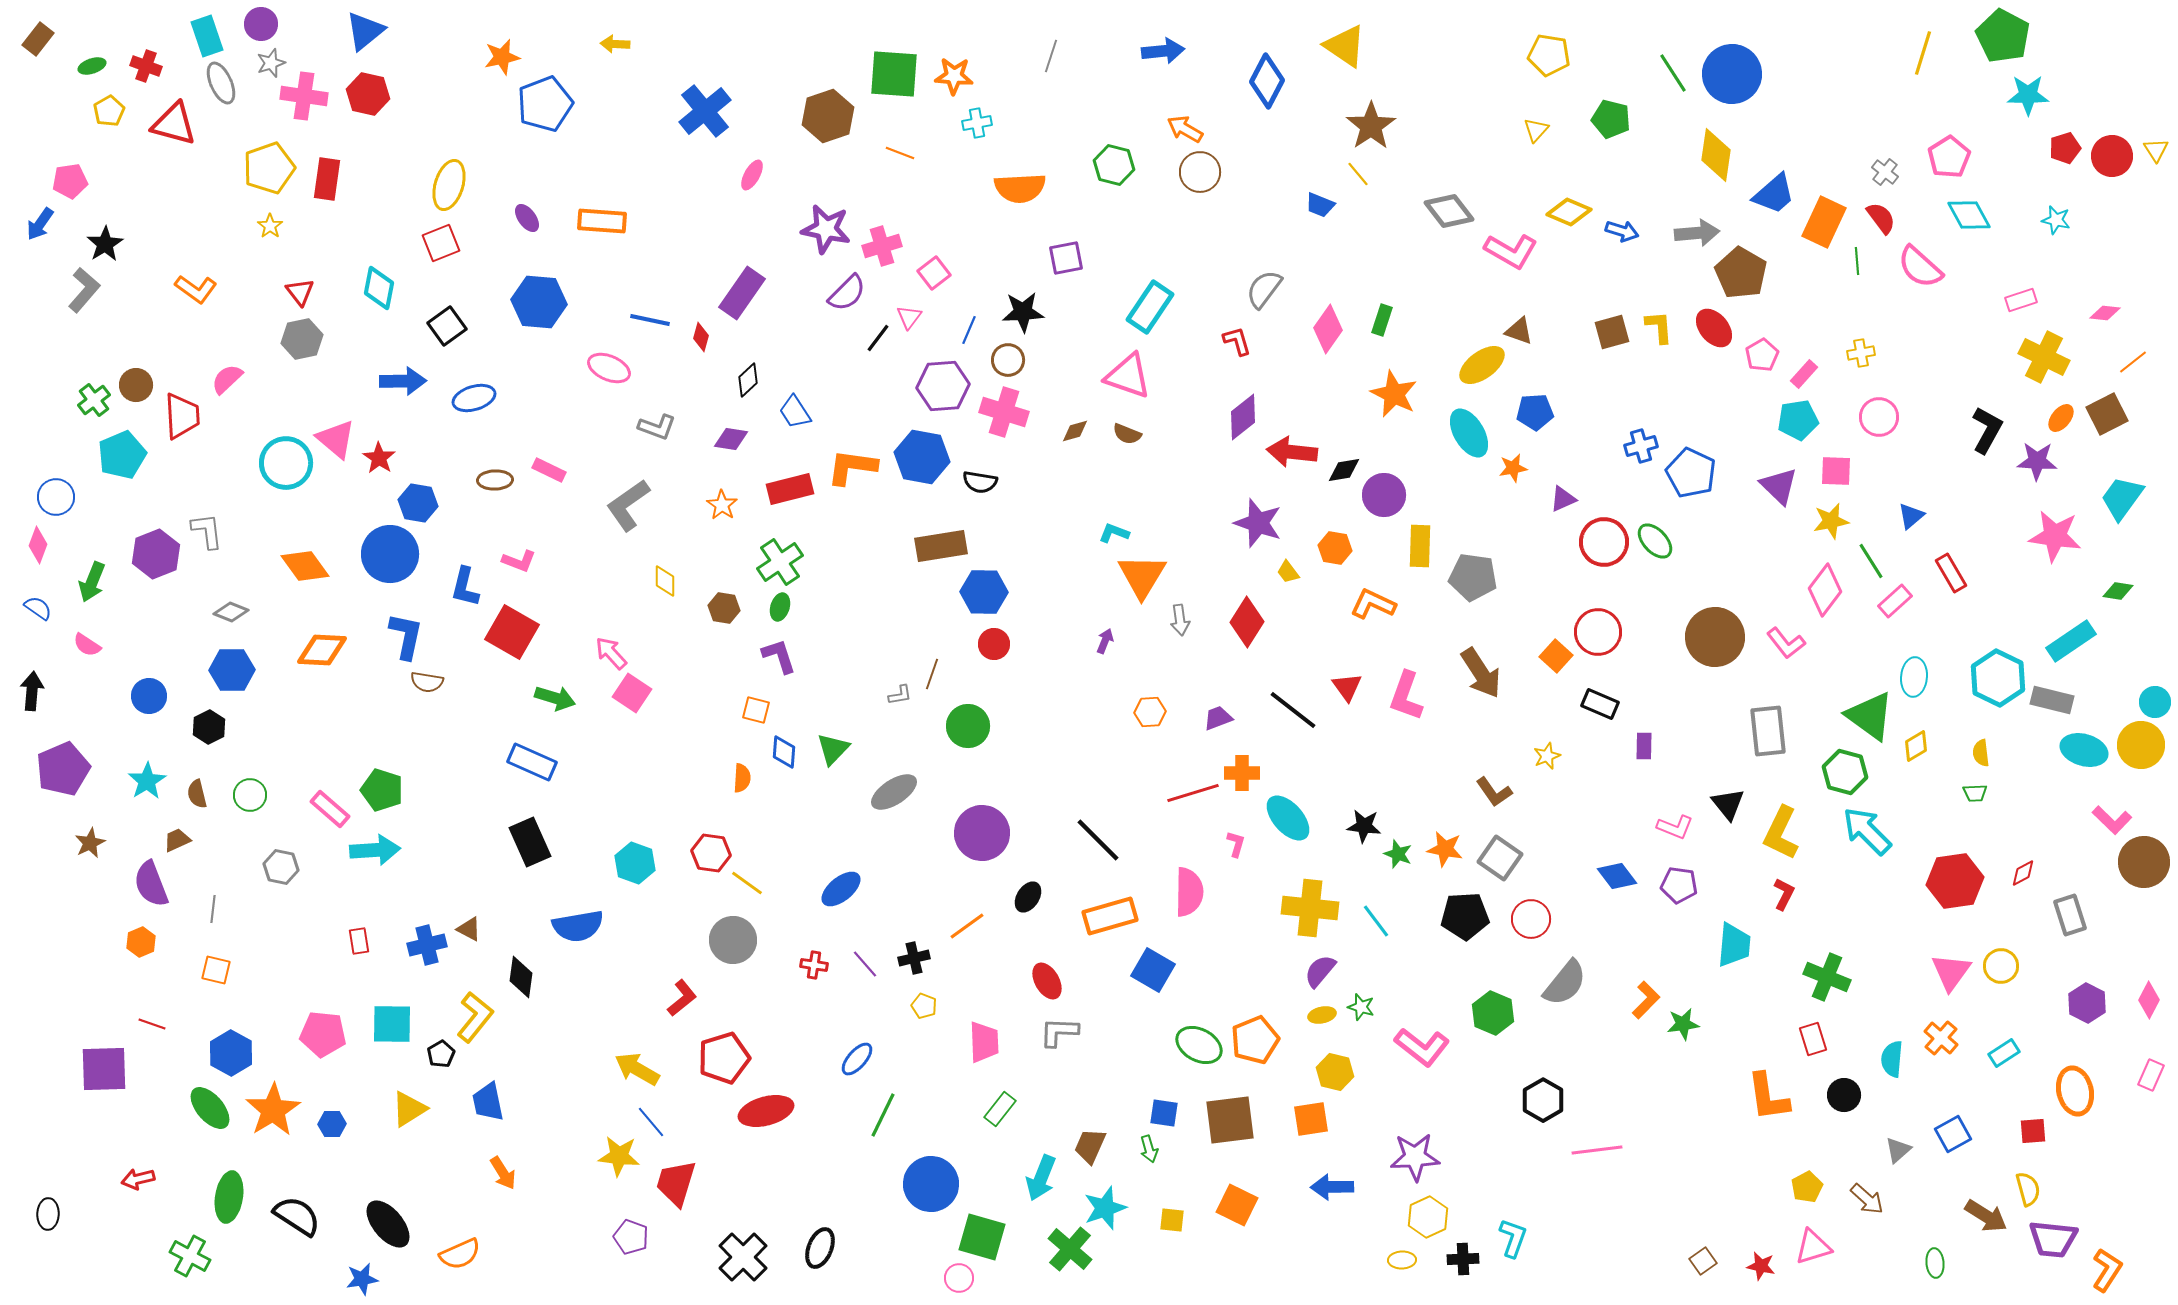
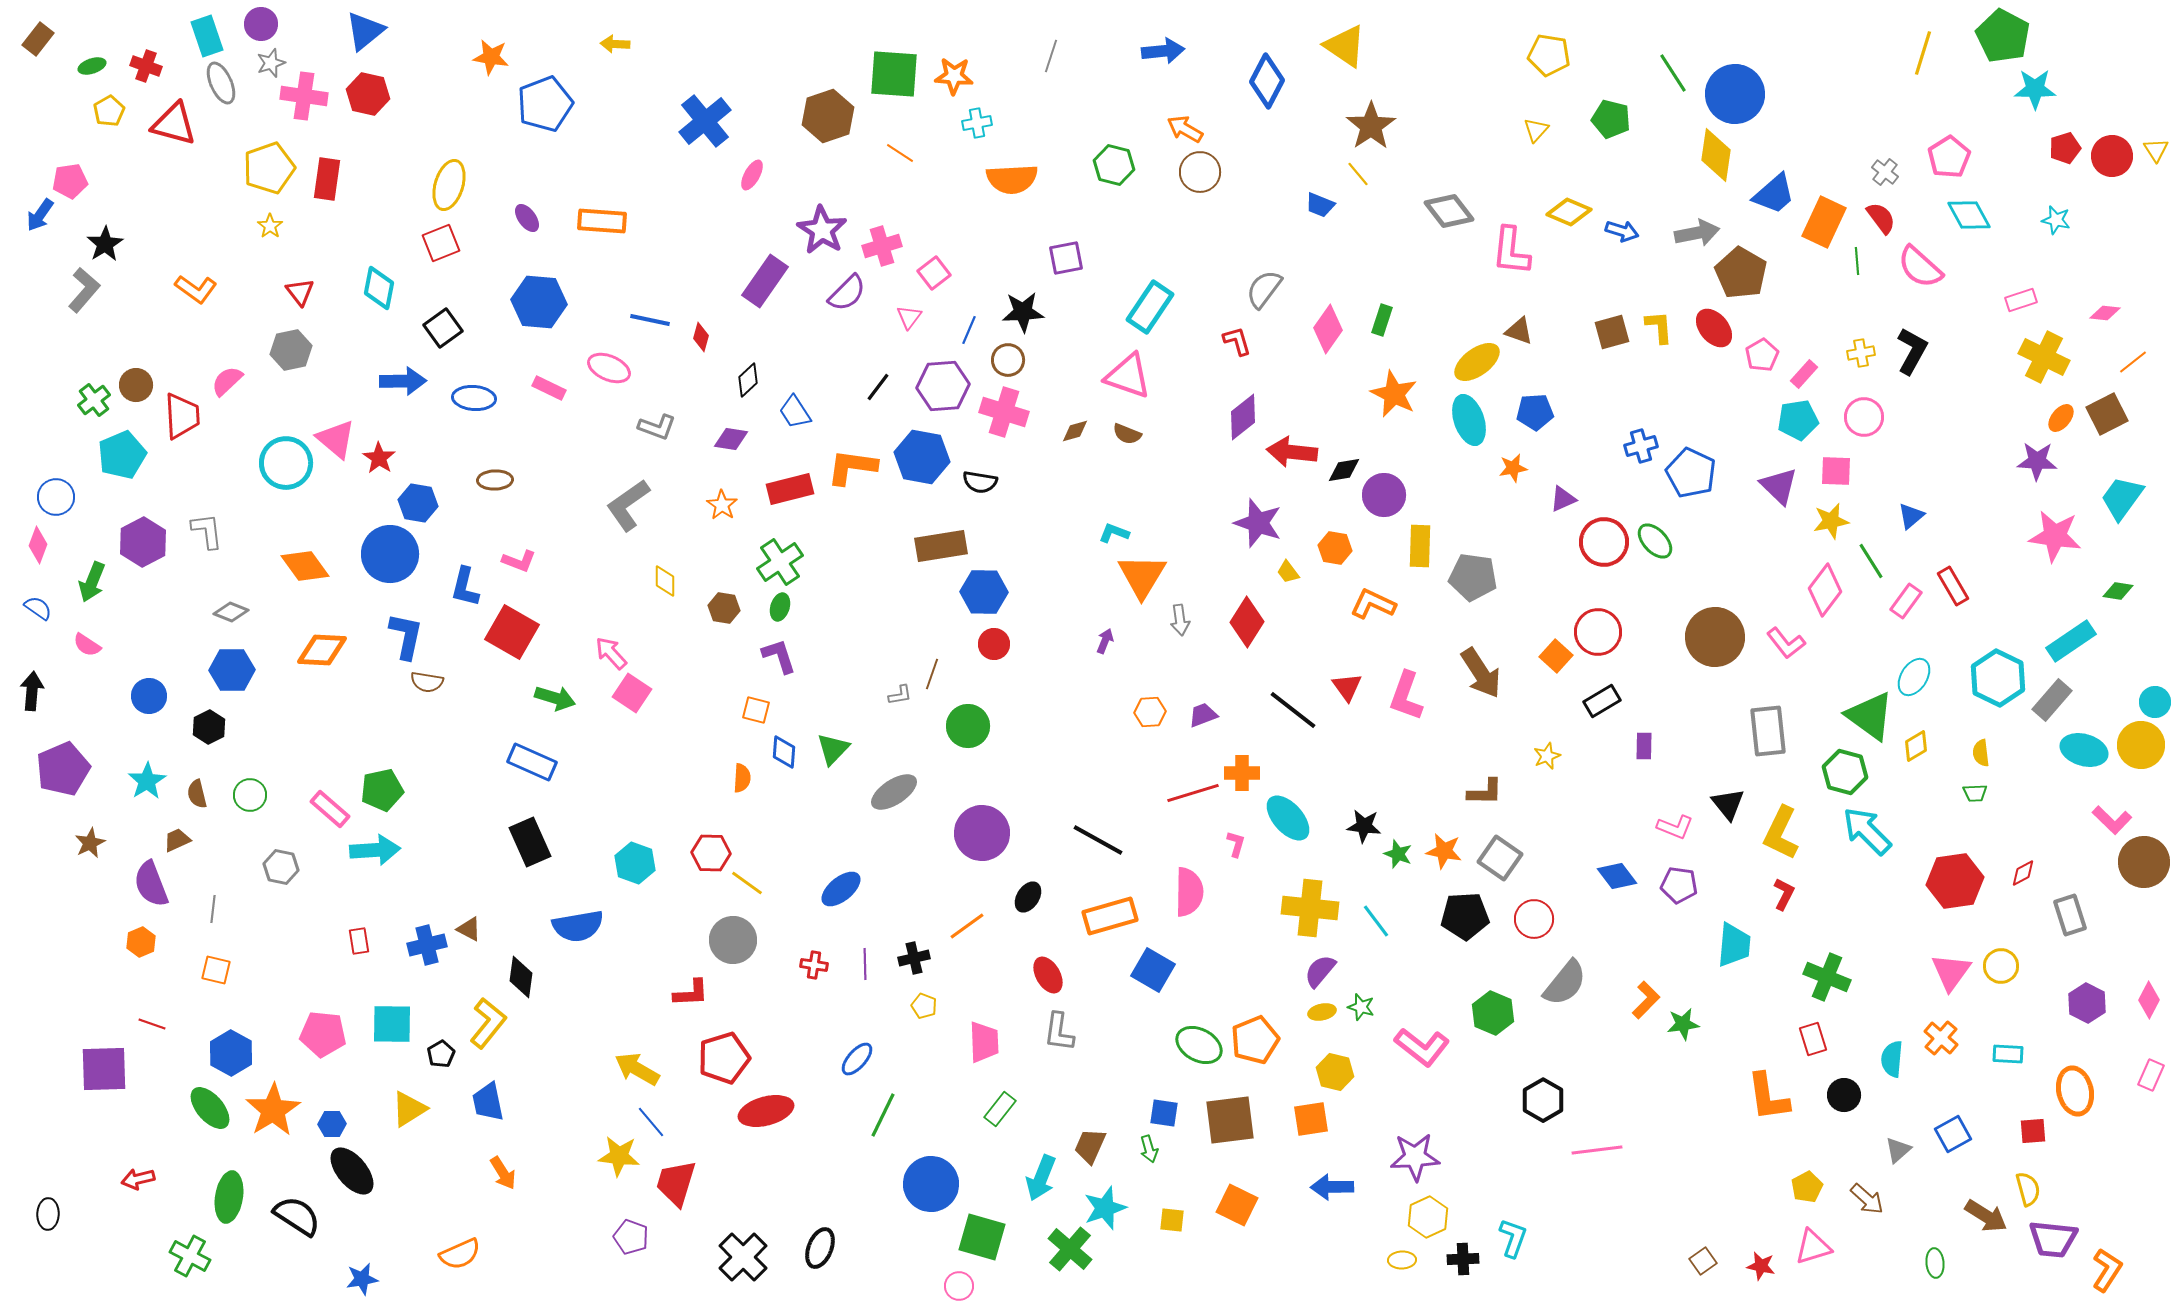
orange star at (502, 57): moved 11 px left; rotated 21 degrees clockwise
blue circle at (1732, 74): moved 3 px right, 20 px down
cyan star at (2028, 95): moved 7 px right, 6 px up
blue cross at (705, 111): moved 10 px down
orange line at (900, 153): rotated 12 degrees clockwise
orange semicircle at (1020, 188): moved 8 px left, 9 px up
blue arrow at (40, 224): moved 9 px up
purple star at (826, 229): moved 4 px left, 1 px down; rotated 21 degrees clockwise
gray arrow at (1697, 233): rotated 6 degrees counterclockwise
pink L-shape at (1511, 251): rotated 66 degrees clockwise
purple rectangle at (742, 293): moved 23 px right, 12 px up
black square at (447, 326): moved 4 px left, 2 px down
black line at (878, 338): moved 49 px down
gray hexagon at (302, 339): moved 11 px left, 11 px down
yellow ellipse at (1482, 365): moved 5 px left, 3 px up
pink semicircle at (227, 379): moved 2 px down
blue ellipse at (474, 398): rotated 21 degrees clockwise
pink circle at (1879, 417): moved 15 px left
black L-shape at (1987, 430): moved 75 px left, 79 px up
cyan ellipse at (1469, 433): moved 13 px up; rotated 12 degrees clockwise
pink rectangle at (549, 470): moved 82 px up
purple hexagon at (156, 554): moved 13 px left, 12 px up; rotated 6 degrees counterclockwise
red rectangle at (1951, 573): moved 2 px right, 13 px down
pink rectangle at (1895, 601): moved 11 px right; rotated 12 degrees counterclockwise
cyan ellipse at (1914, 677): rotated 27 degrees clockwise
gray rectangle at (2052, 700): rotated 63 degrees counterclockwise
black rectangle at (1600, 704): moved 2 px right, 3 px up; rotated 54 degrees counterclockwise
purple trapezoid at (1218, 718): moved 15 px left, 3 px up
green pentagon at (382, 790): rotated 30 degrees counterclockwise
brown L-shape at (1494, 792): moved 9 px left; rotated 54 degrees counterclockwise
black line at (1098, 840): rotated 16 degrees counterclockwise
orange star at (1445, 849): moved 1 px left, 2 px down
red hexagon at (711, 853): rotated 6 degrees counterclockwise
red circle at (1531, 919): moved 3 px right
purple line at (865, 964): rotated 40 degrees clockwise
red ellipse at (1047, 981): moved 1 px right, 6 px up
red L-shape at (682, 998): moved 9 px right, 5 px up; rotated 36 degrees clockwise
yellow ellipse at (1322, 1015): moved 3 px up
yellow L-shape at (475, 1017): moved 13 px right, 6 px down
gray L-shape at (1059, 1032): rotated 84 degrees counterclockwise
cyan rectangle at (2004, 1053): moved 4 px right, 1 px down; rotated 36 degrees clockwise
black ellipse at (388, 1224): moved 36 px left, 53 px up
pink circle at (959, 1278): moved 8 px down
